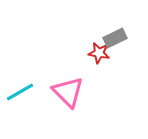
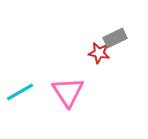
pink triangle: rotated 12 degrees clockwise
